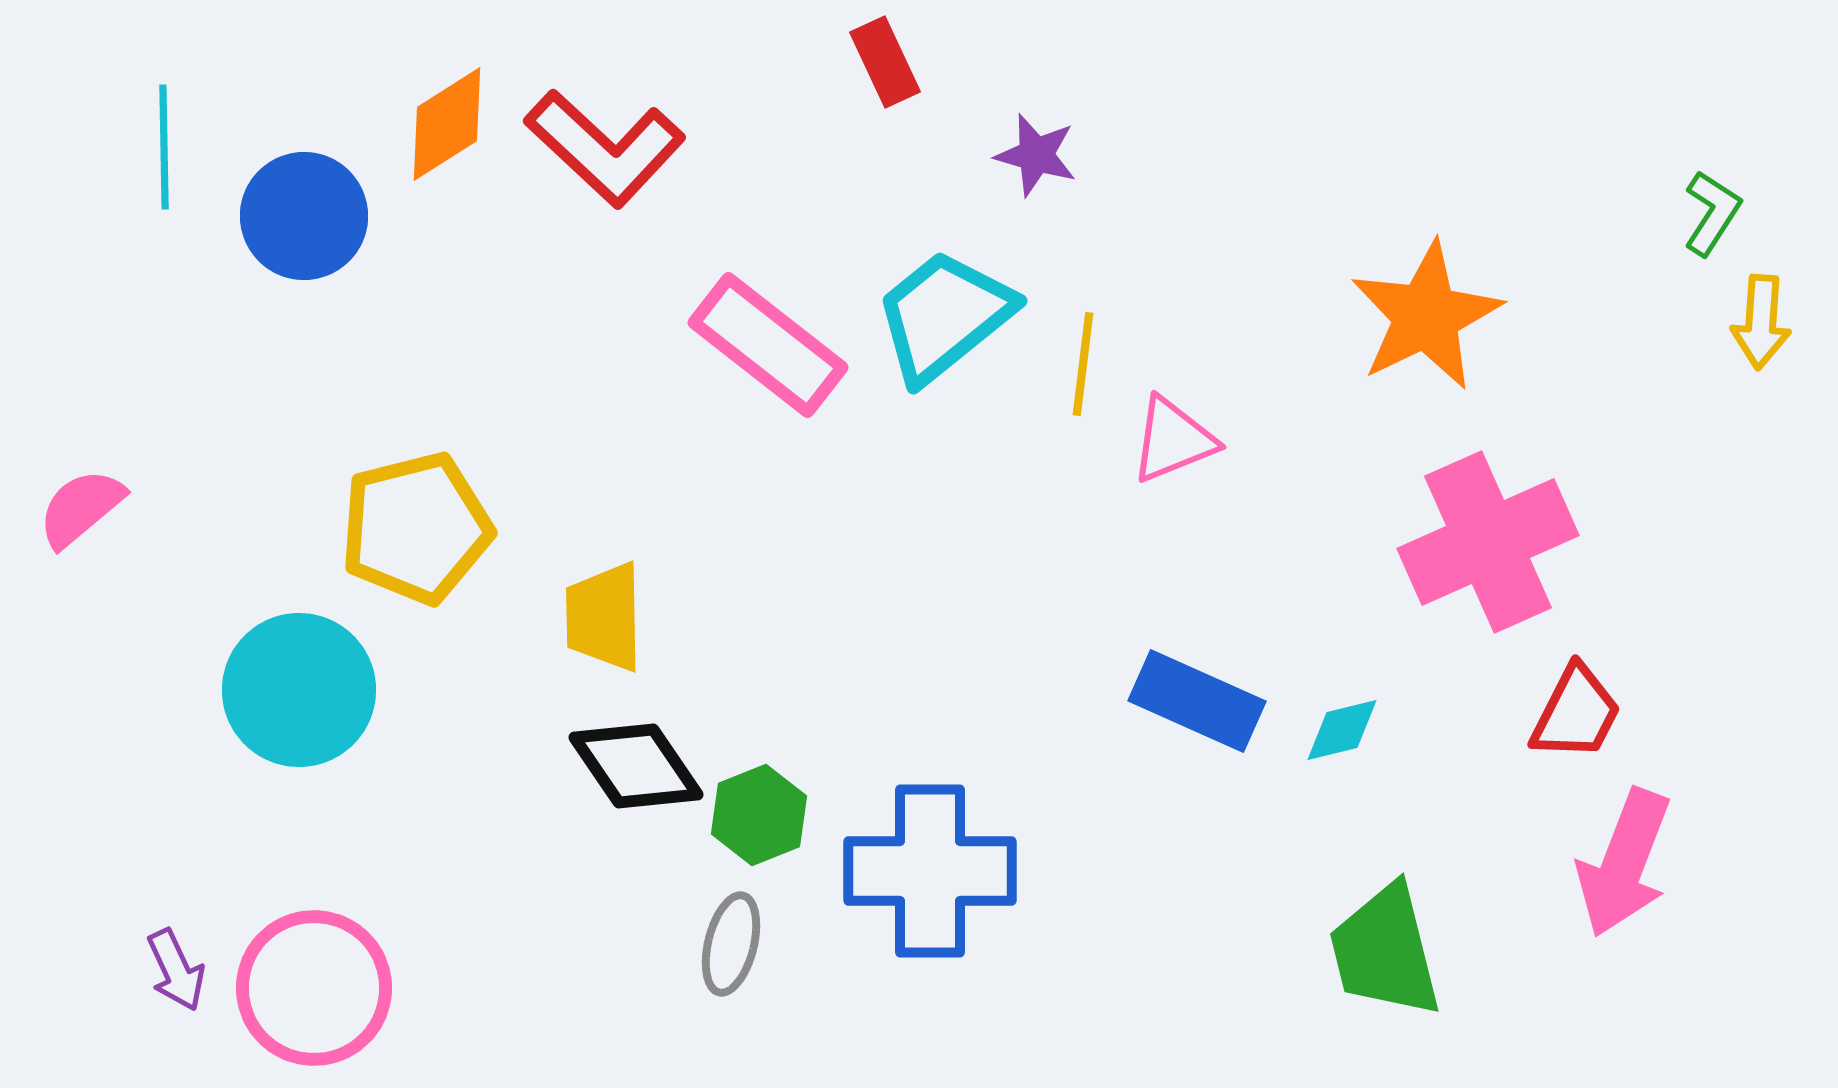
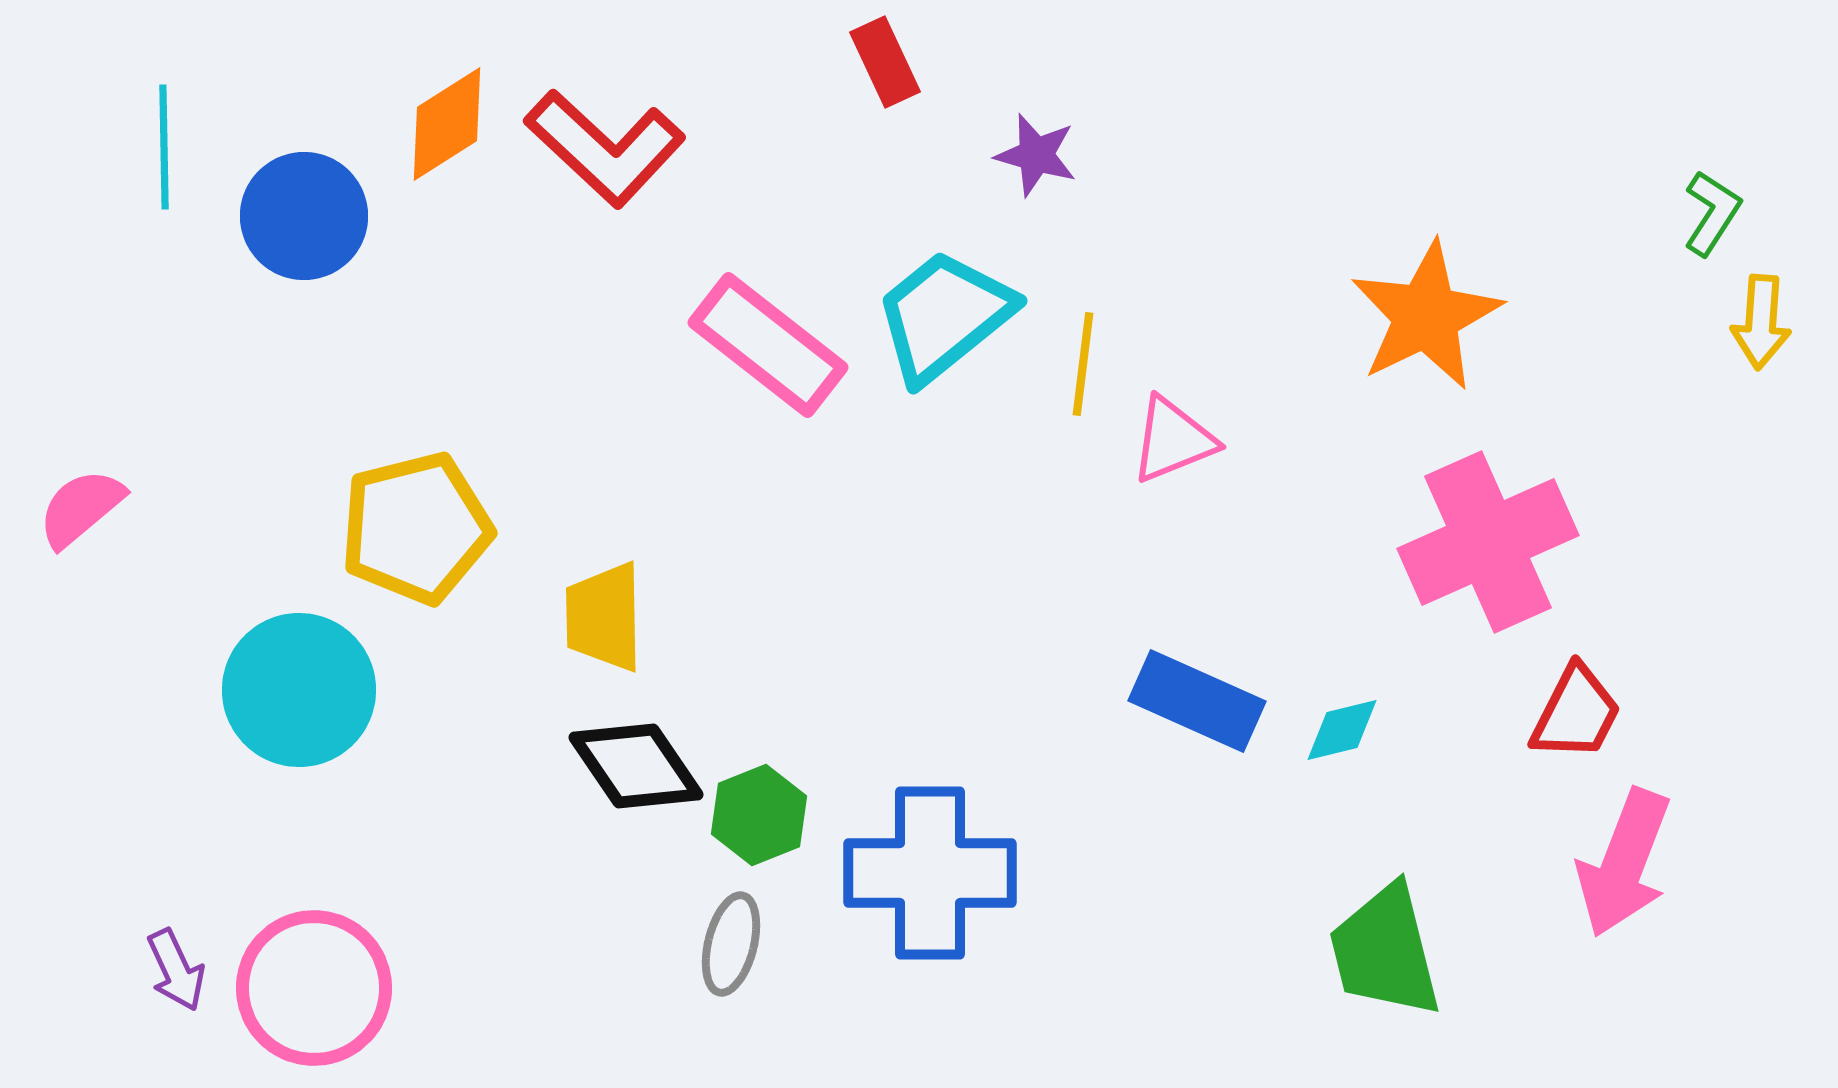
blue cross: moved 2 px down
